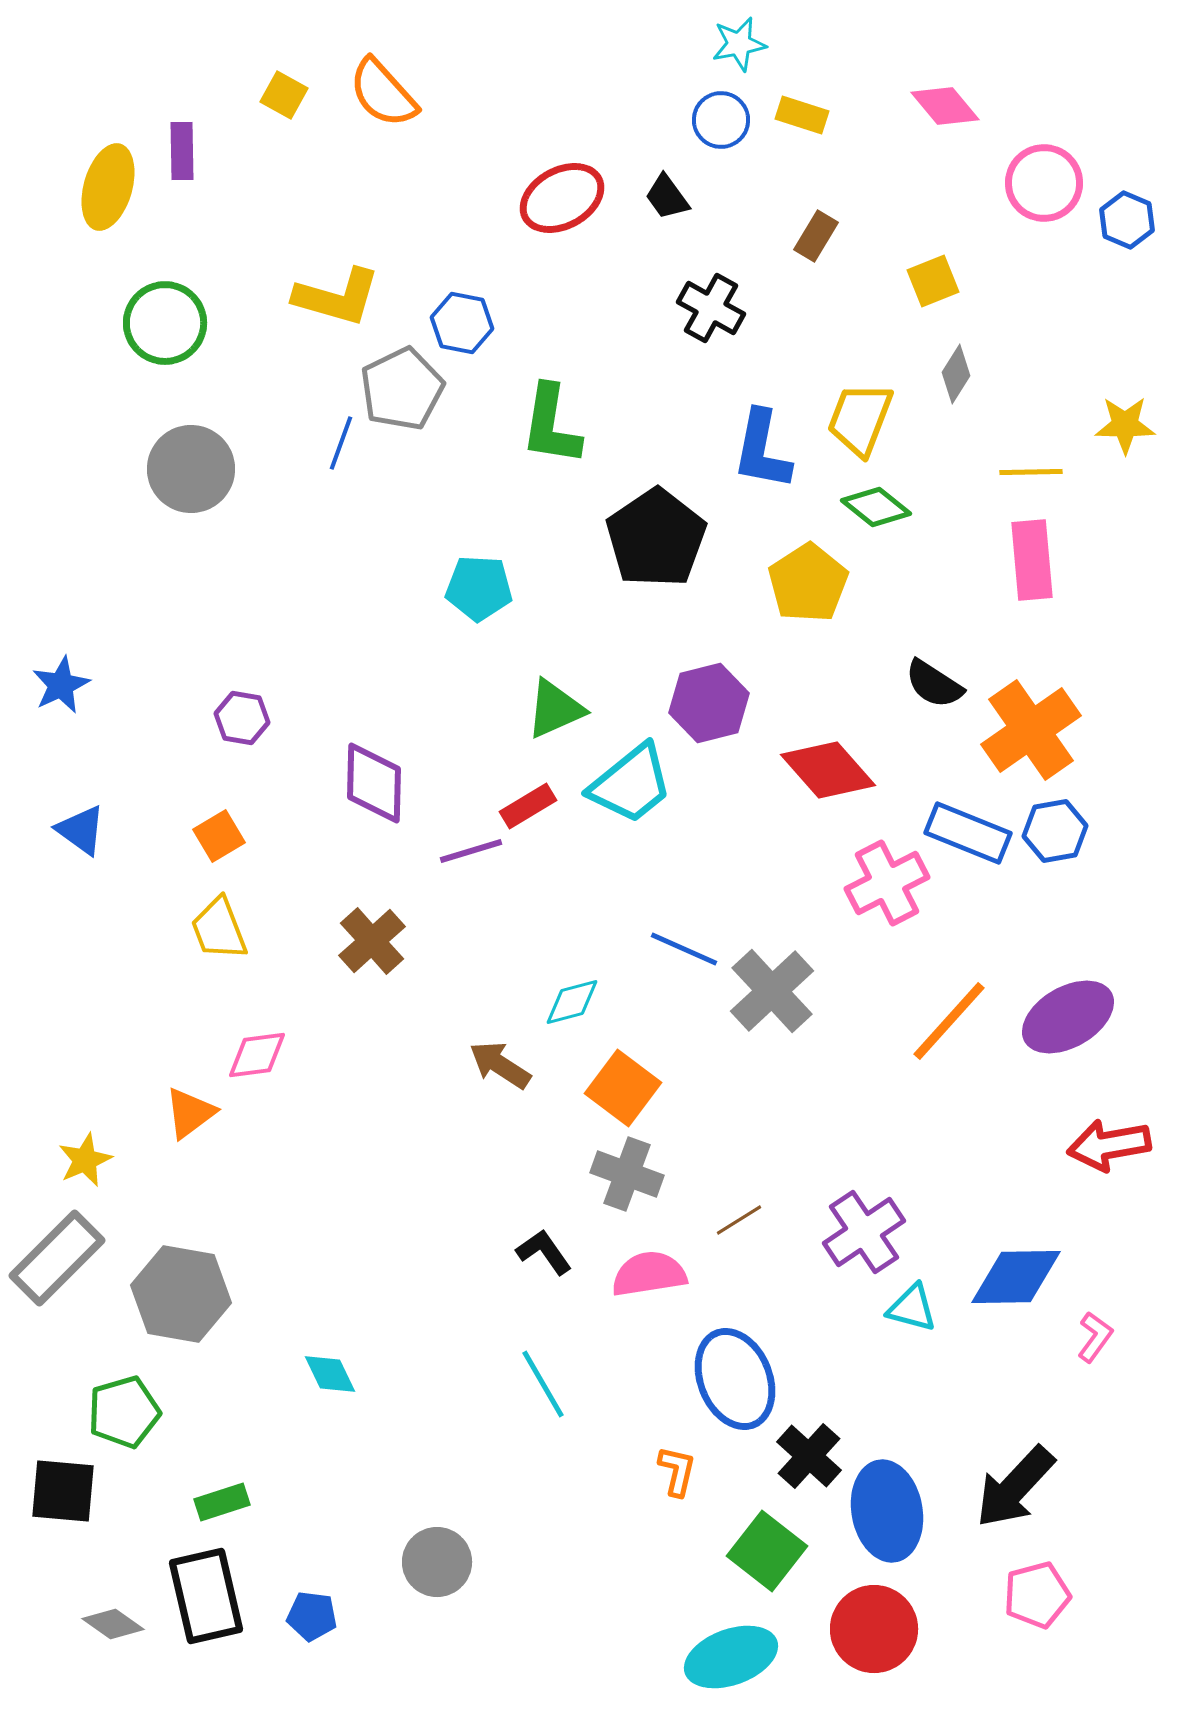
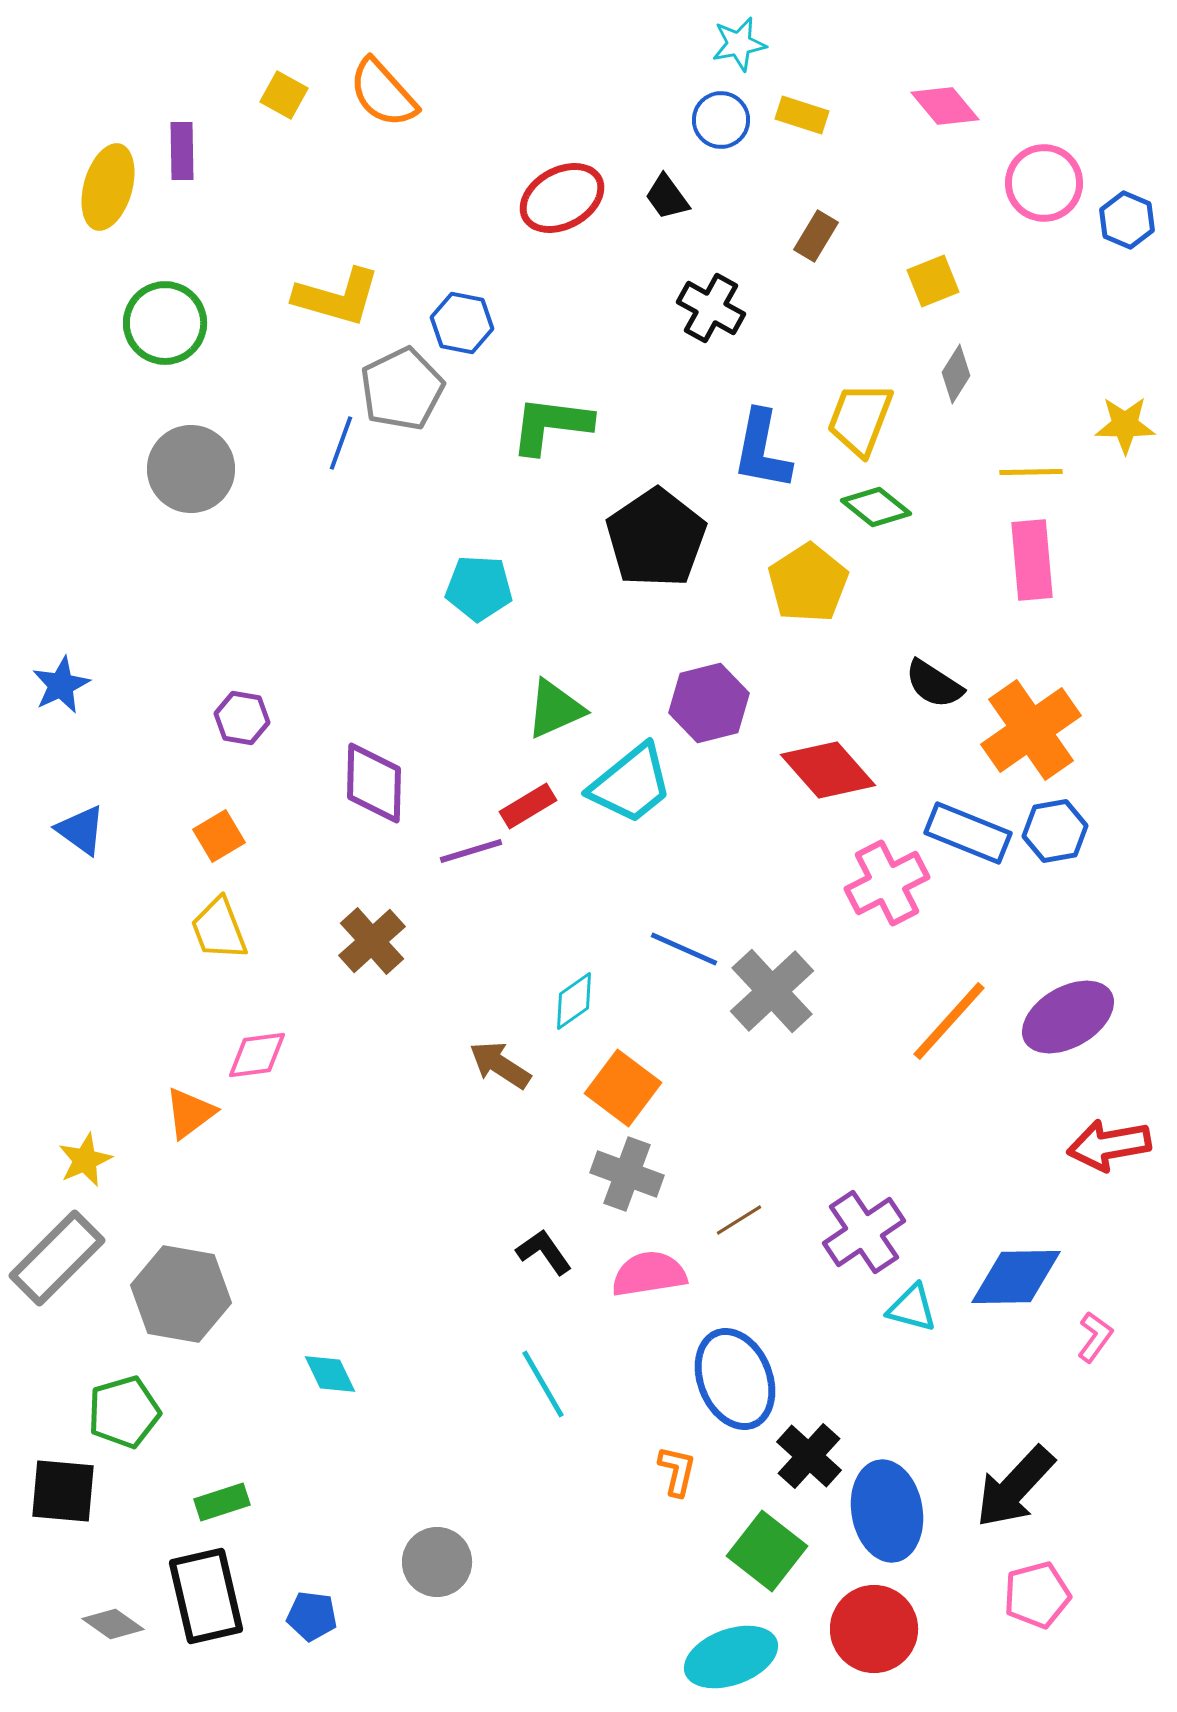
green L-shape at (551, 425): rotated 88 degrees clockwise
cyan diamond at (572, 1002): moved 2 px right, 1 px up; rotated 20 degrees counterclockwise
